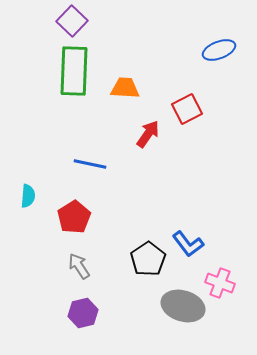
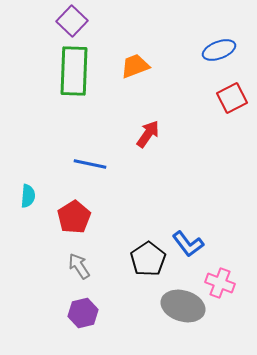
orange trapezoid: moved 10 px right, 22 px up; rotated 24 degrees counterclockwise
red square: moved 45 px right, 11 px up
